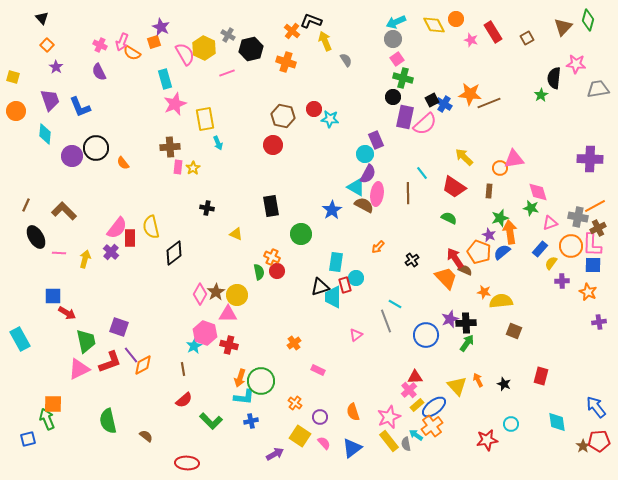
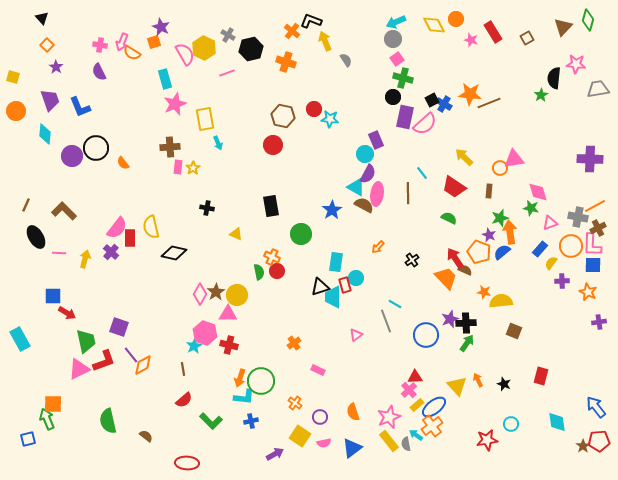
pink cross at (100, 45): rotated 16 degrees counterclockwise
black diamond at (174, 253): rotated 50 degrees clockwise
red L-shape at (110, 362): moved 6 px left, 1 px up
pink semicircle at (324, 443): rotated 120 degrees clockwise
